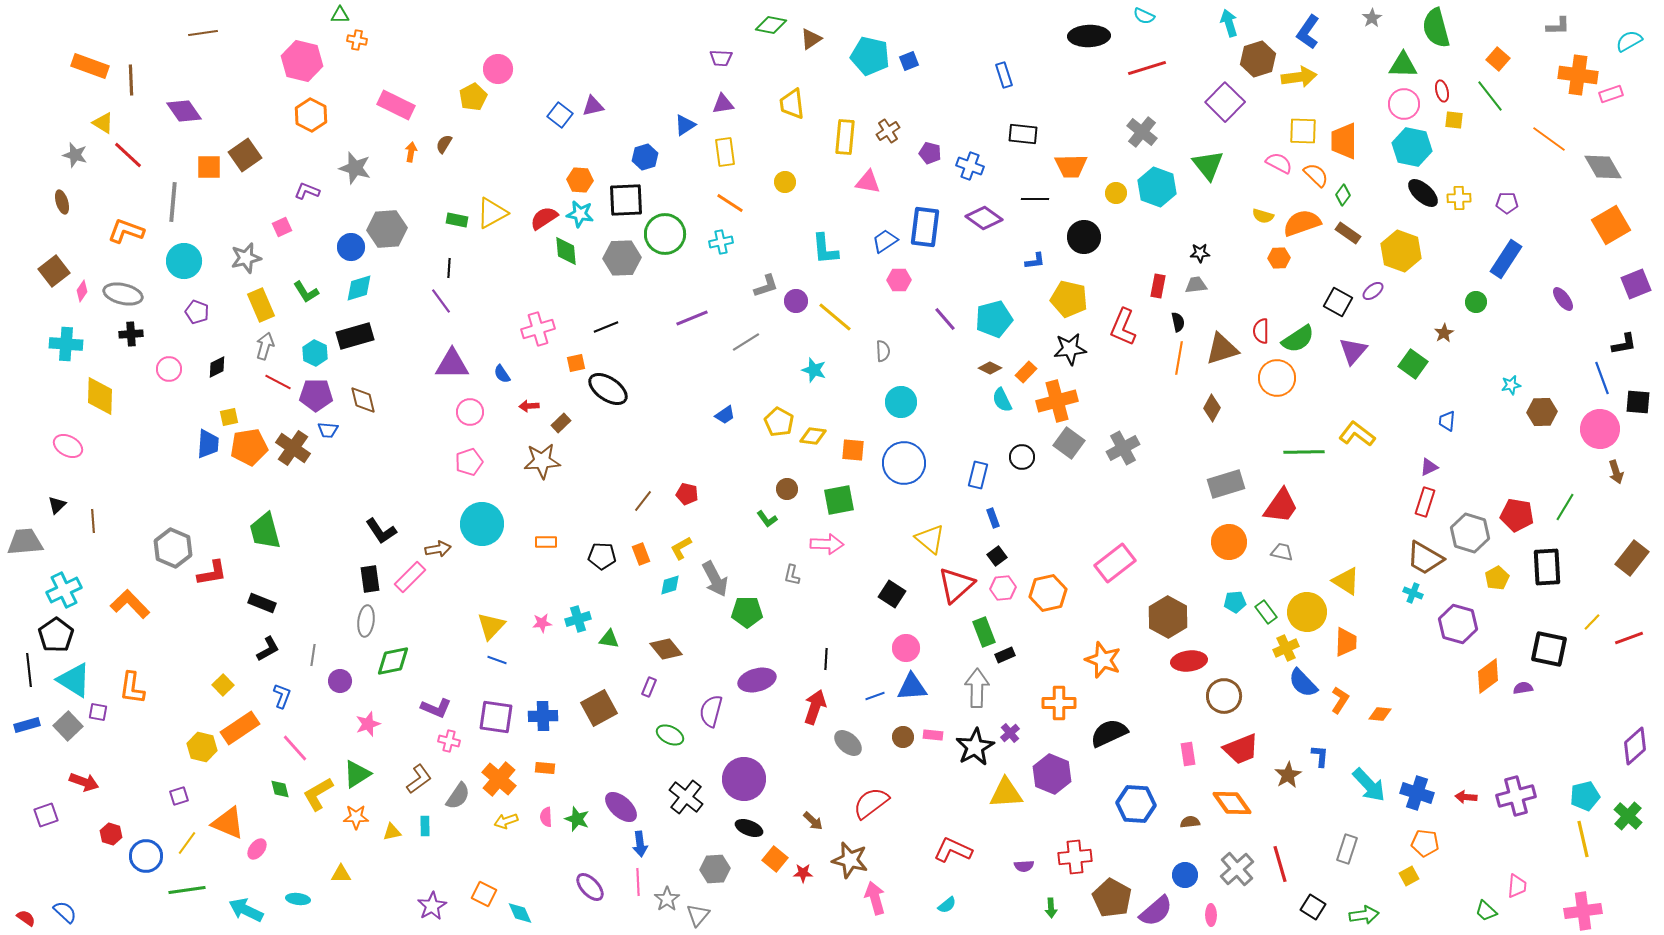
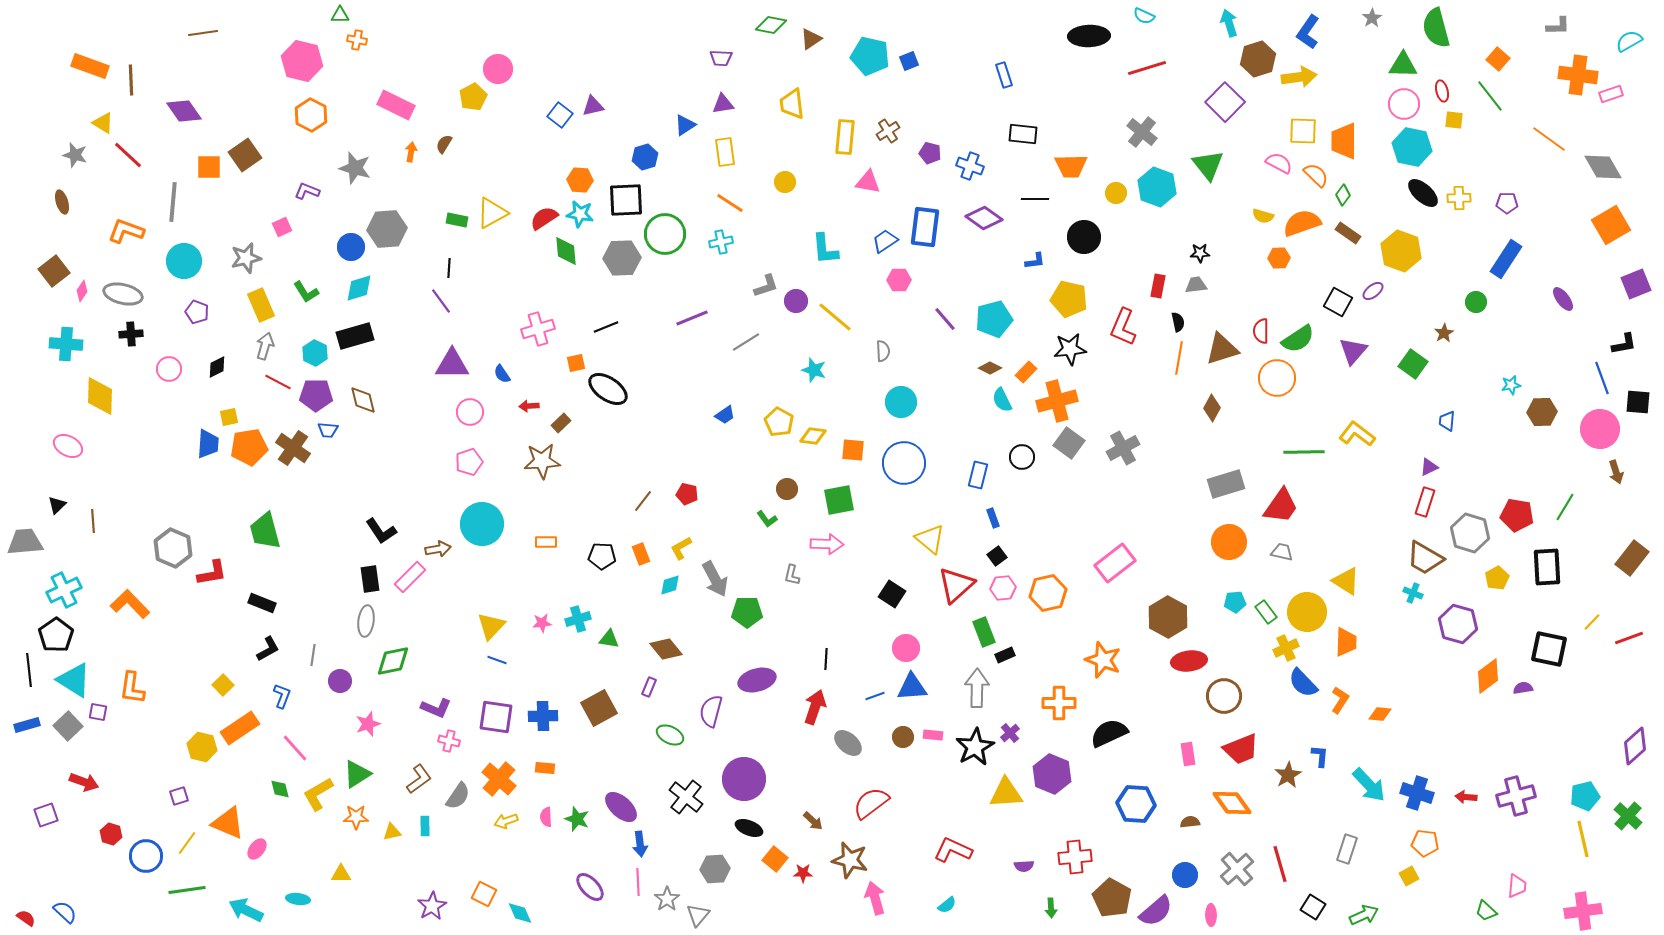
green arrow at (1364, 915): rotated 16 degrees counterclockwise
